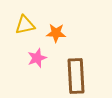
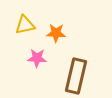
pink star: rotated 24 degrees clockwise
brown rectangle: rotated 16 degrees clockwise
